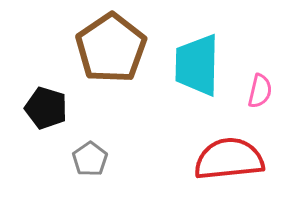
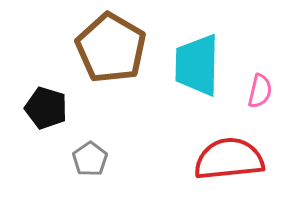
brown pentagon: rotated 8 degrees counterclockwise
